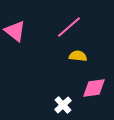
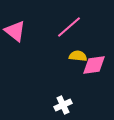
pink diamond: moved 23 px up
white cross: rotated 18 degrees clockwise
